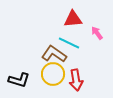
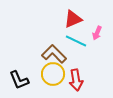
red triangle: rotated 18 degrees counterclockwise
pink arrow: rotated 120 degrees counterclockwise
cyan line: moved 7 px right, 2 px up
brown L-shape: rotated 10 degrees clockwise
black L-shape: rotated 50 degrees clockwise
